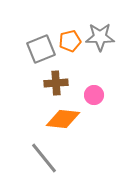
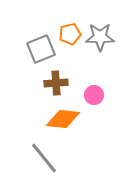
orange pentagon: moved 7 px up
